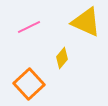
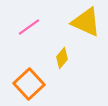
pink line: rotated 10 degrees counterclockwise
